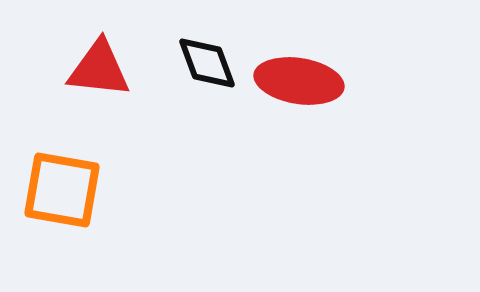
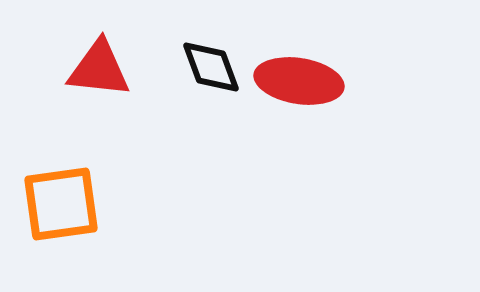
black diamond: moved 4 px right, 4 px down
orange square: moved 1 px left, 14 px down; rotated 18 degrees counterclockwise
